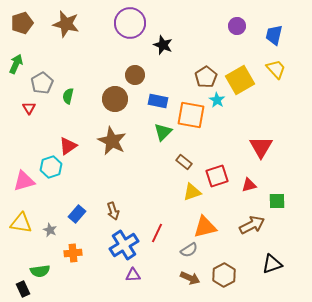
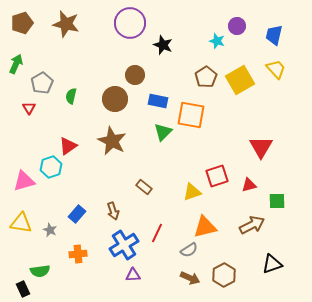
green semicircle at (68, 96): moved 3 px right
cyan star at (217, 100): moved 59 px up; rotated 14 degrees counterclockwise
brown rectangle at (184, 162): moved 40 px left, 25 px down
orange cross at (73, 253): moved 5 px right, 1 px down
